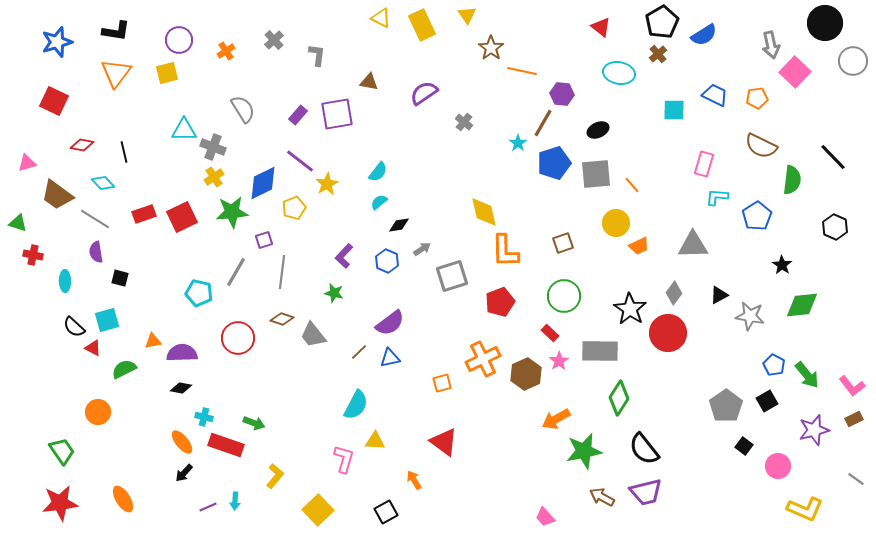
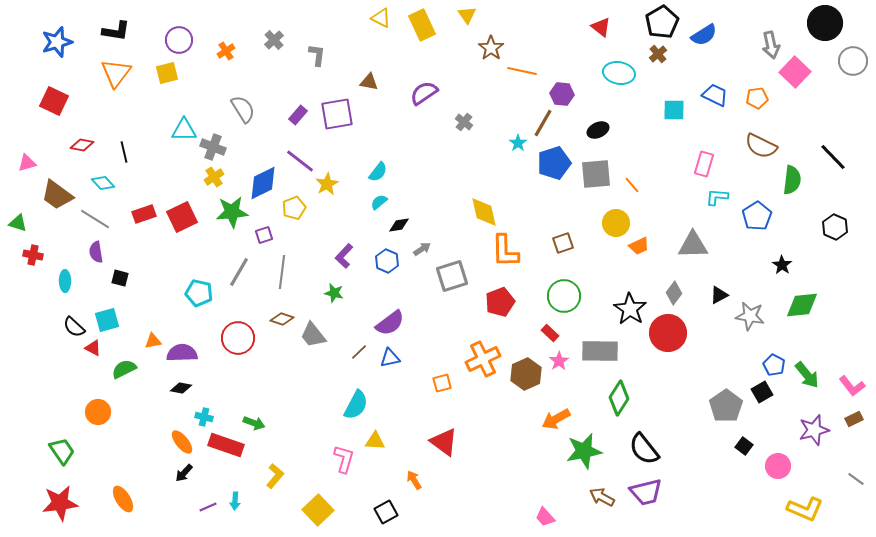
purple square at (264, 240): moved 5 px up
gray line at (236, 272): moved 3 px right
black square at (767, 401): moved 5 px left, 9 px up
